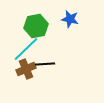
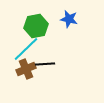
blue star: moved 1 px left
